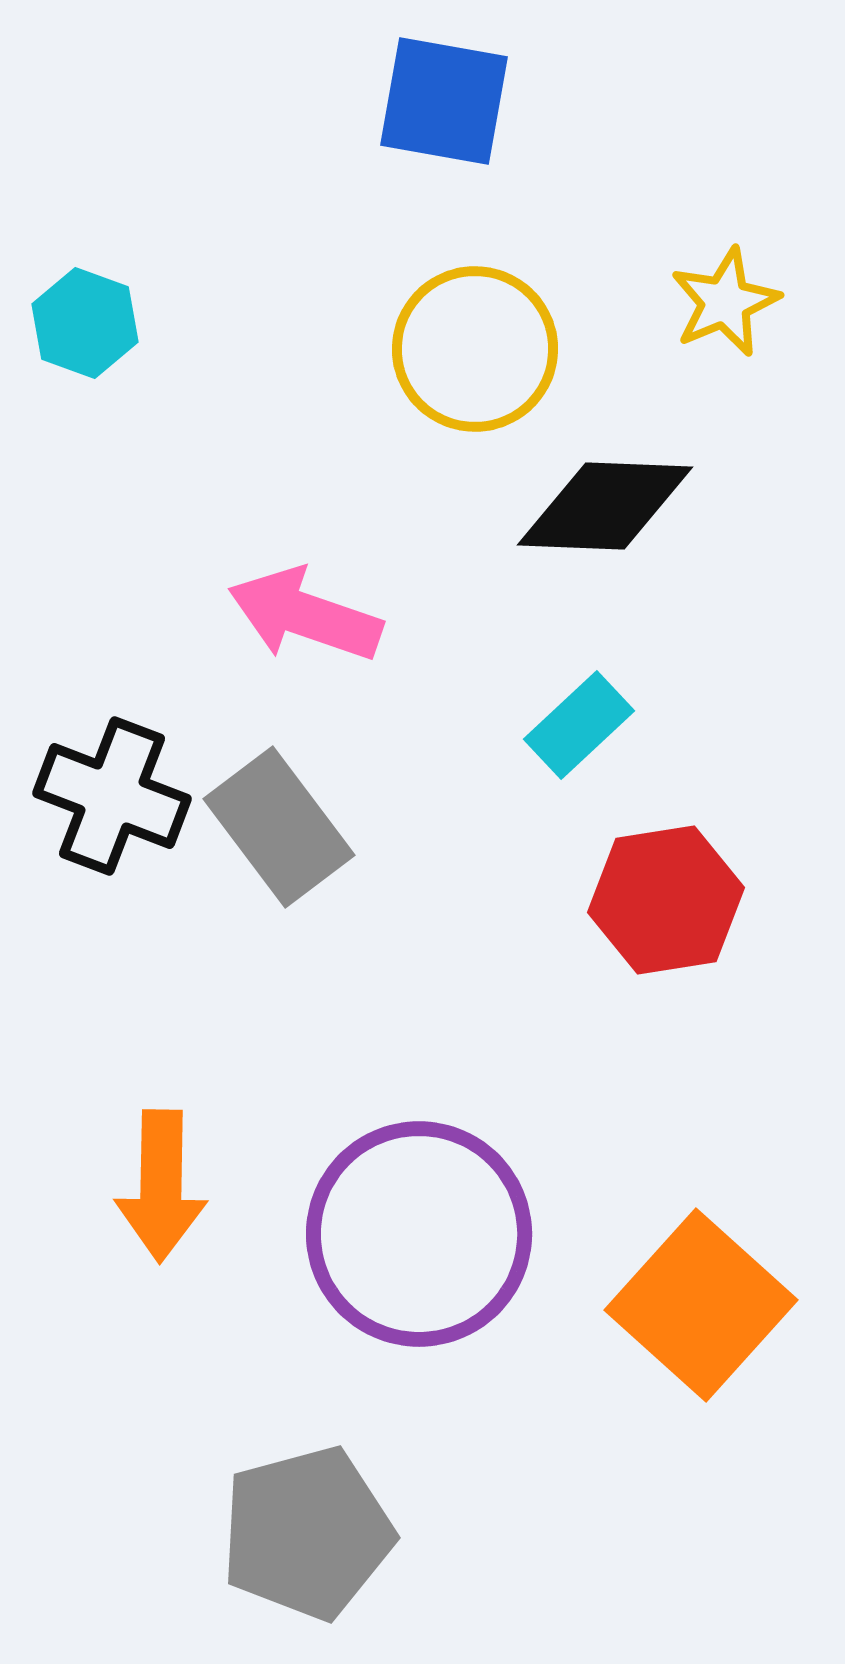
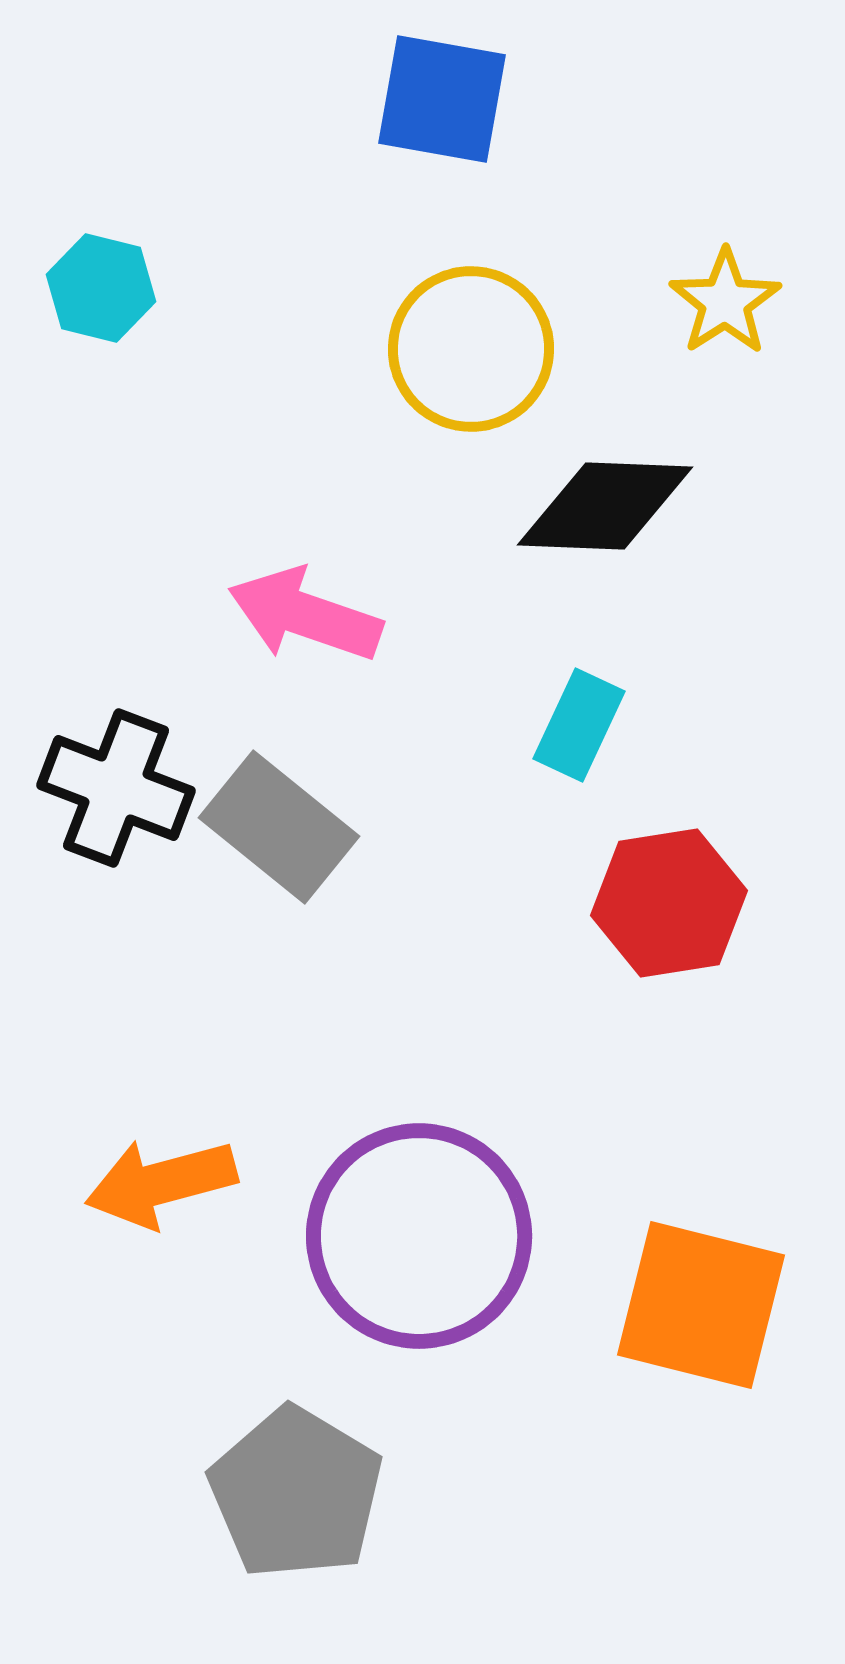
blue square: moved 2 px left, 2 px up
yellow star: rotated 10 degrees counterclockwise
cyan hexagon: moved 16 px right, 35 px up; rotated 6 degrees counterclockwise
yellow circle: moved 4 px left
cyan rectangle: rotated 22 degrees counterclockwise
black cross: moved 4 px right, 8 px up
gray rectangle: rotated 14 degrees counterclockwise
red hexagon: moved 3 px right, 3 px down
orange arrow: moved 3 px up; rotated 74 degrees clockwise
purple circle: moved 2 px down
orange square: rotated 28 degrees counterclockwise
gray pentagon: moved 11 px left, 40 px up; rotated 26 degrees counterclockwise
